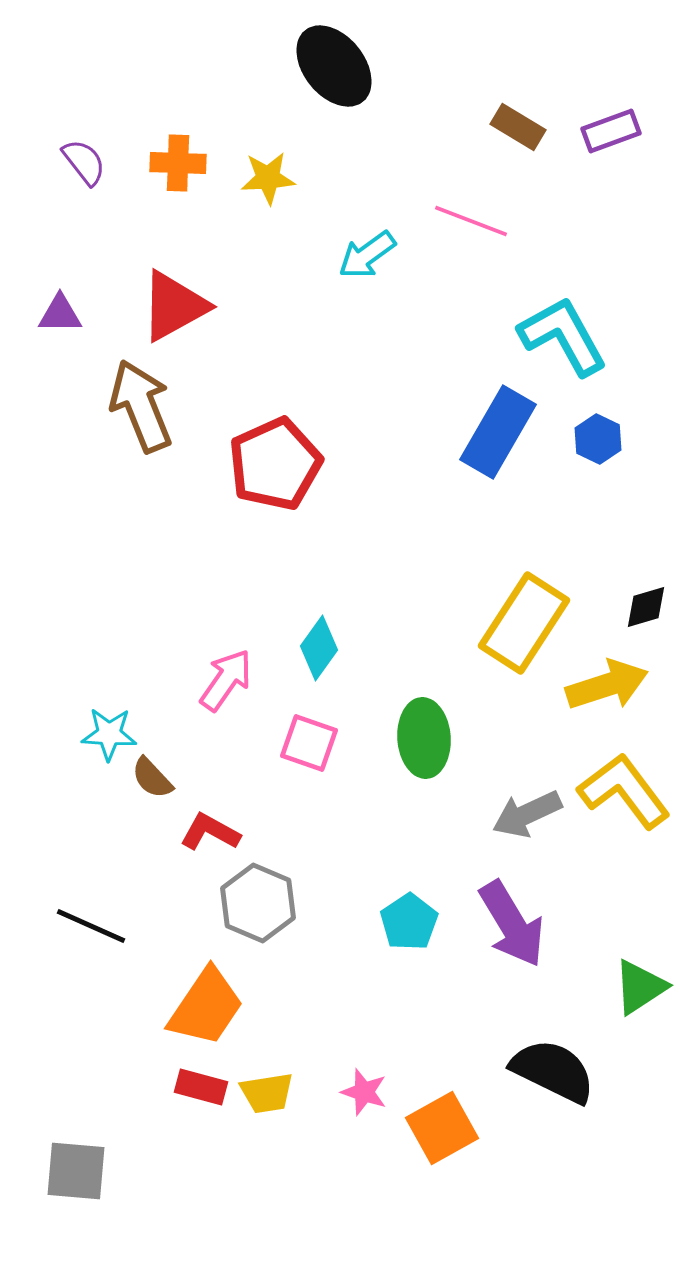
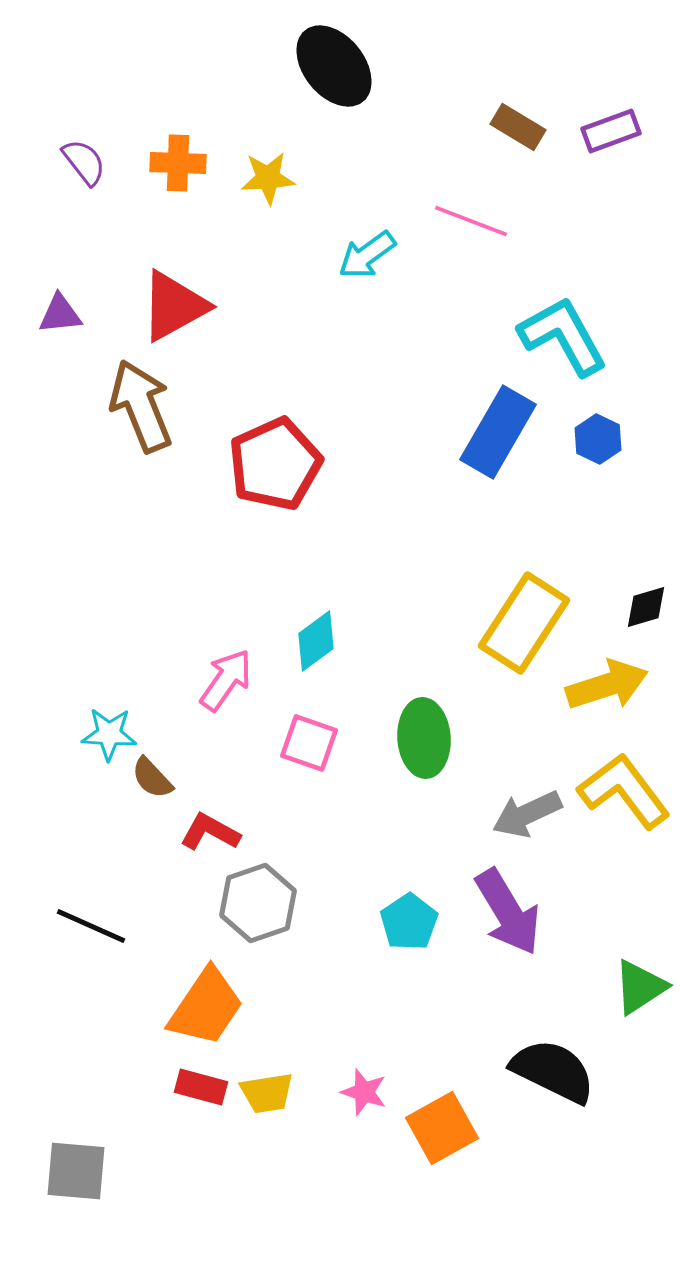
purple triangle: rotated 6 degrees counterclockwise
cyan diamond: moved 3 px left, 7 px up; rotated 18 degrees clockwise
gray hexagon: rotated 18 degrees clockwise
purple arrow: moved 4 px left, 12 px up
